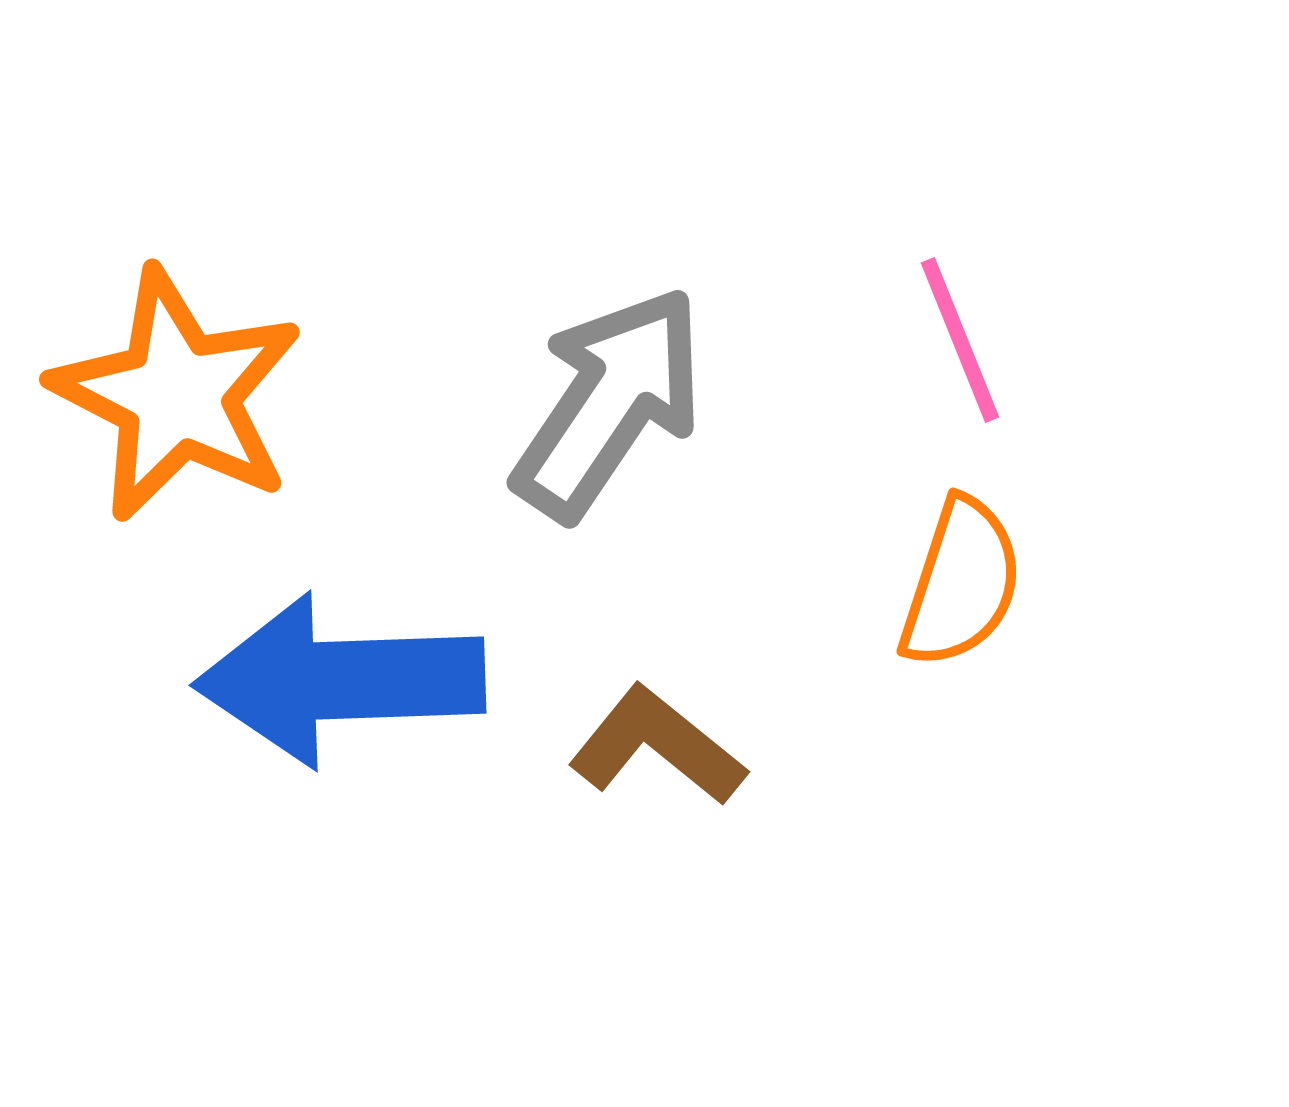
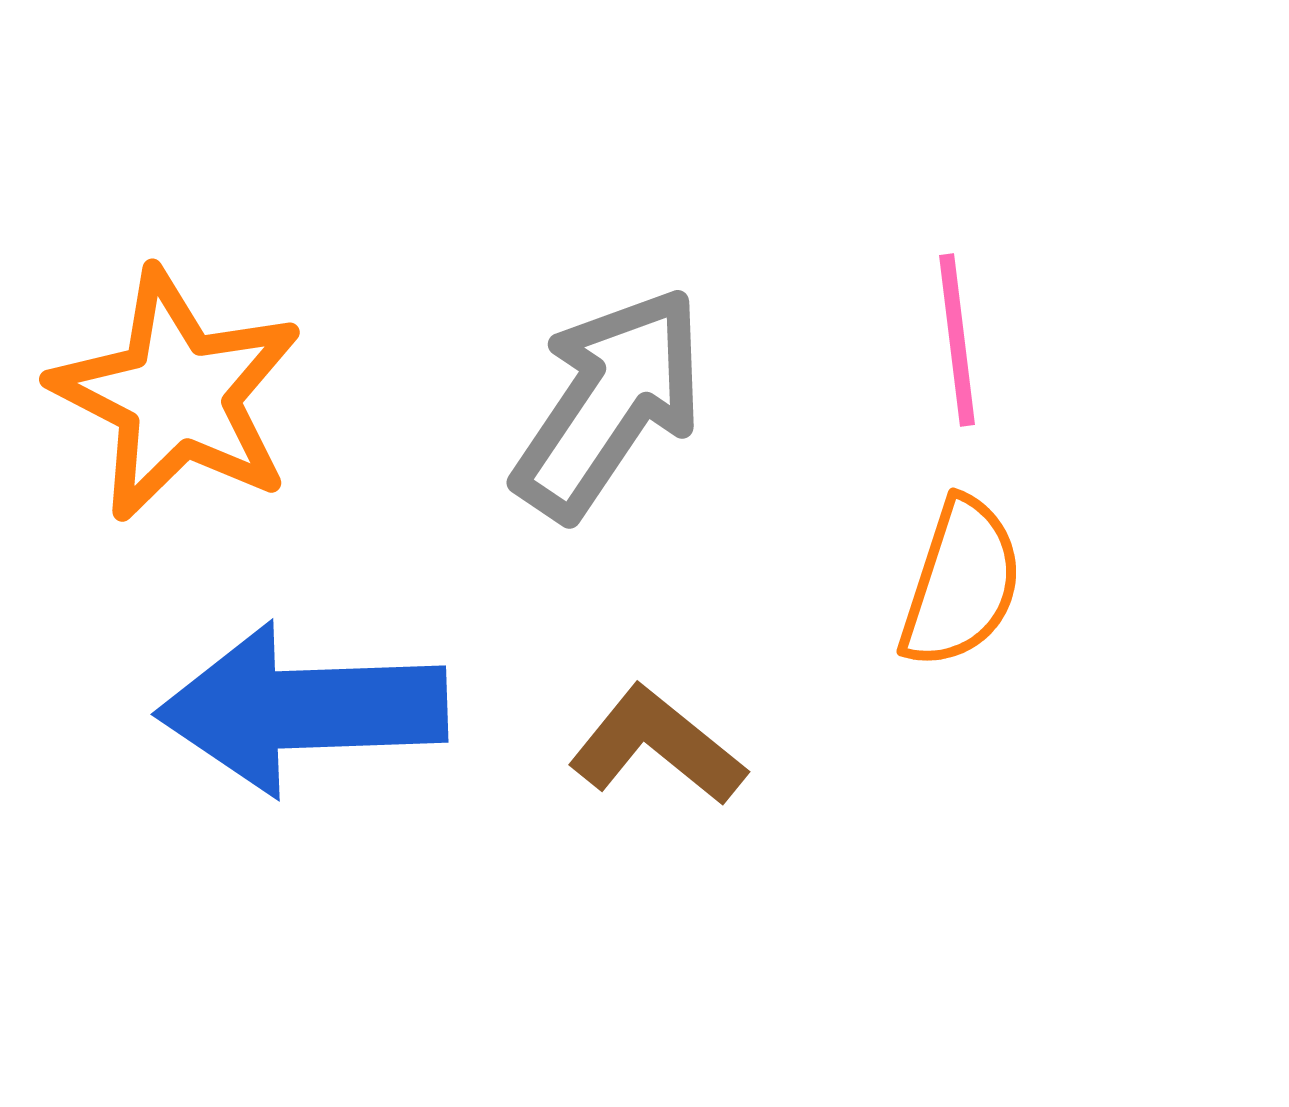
pink line: moved 3 px left; rotated 15 degrees clockwise
blue arrow: moved 38 px left, 29 px down
